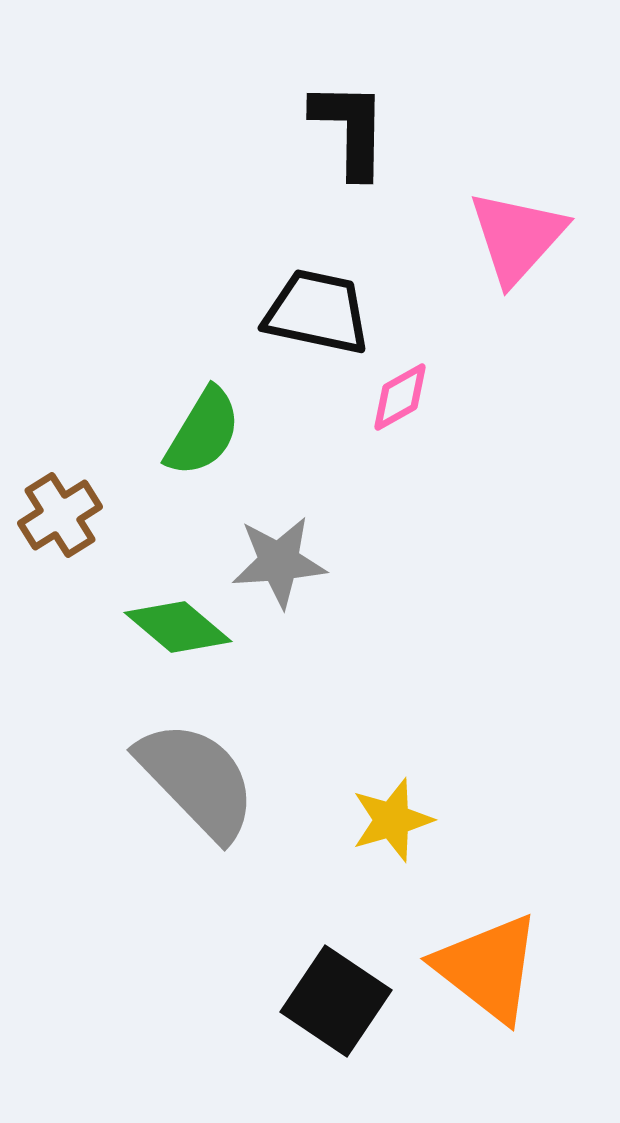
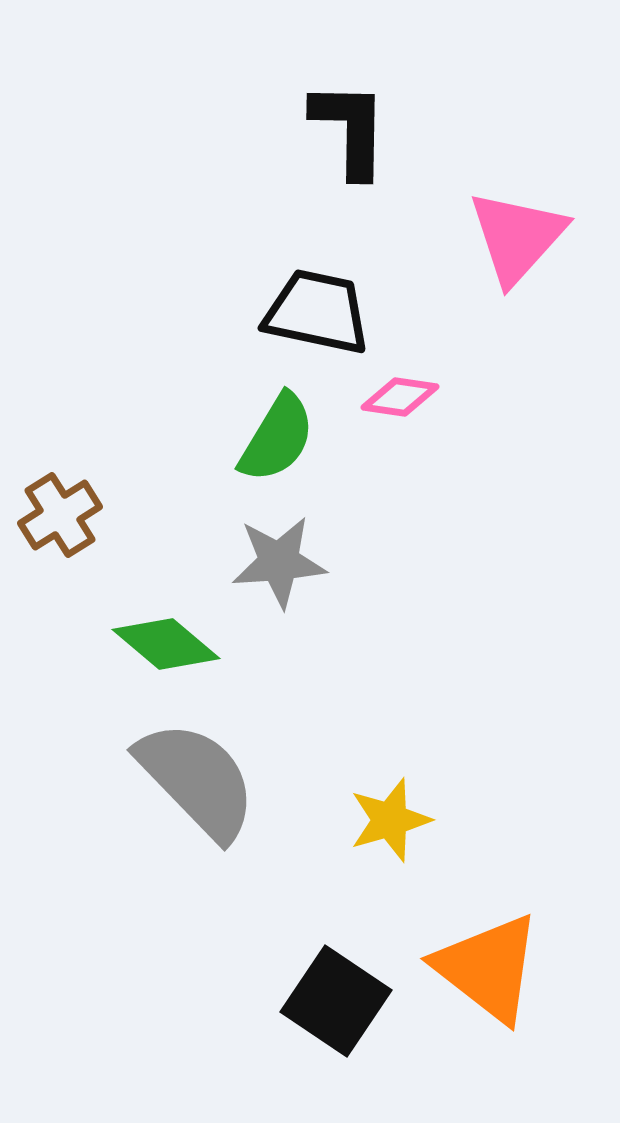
pink diamond: rotated 38 degrees clockwise
green semicircle: moved 74 px right, 6 px down
green diamond: moved 12 px left, 17 px down
yellow star: moved 2 px left
